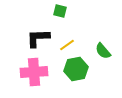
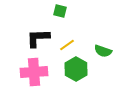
green semicircle: rotated 30 degrees counterclockwise
green hexagon: rotated 20 degrees counterclockwise
